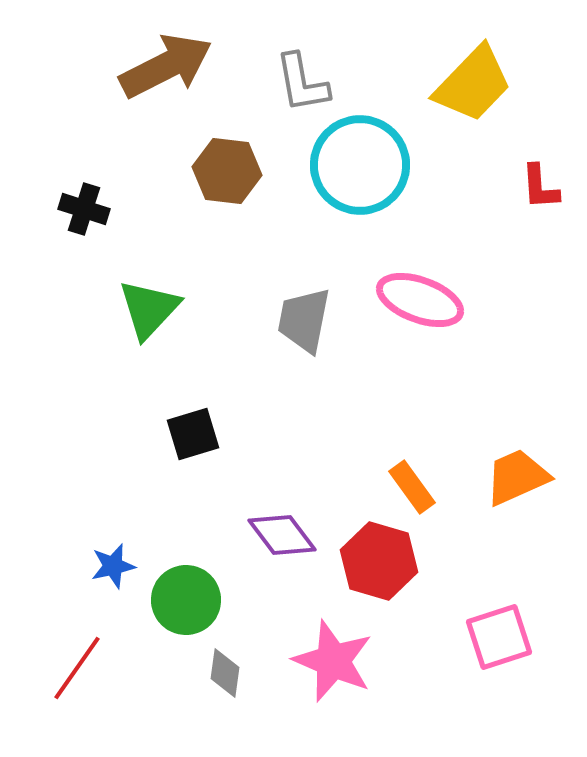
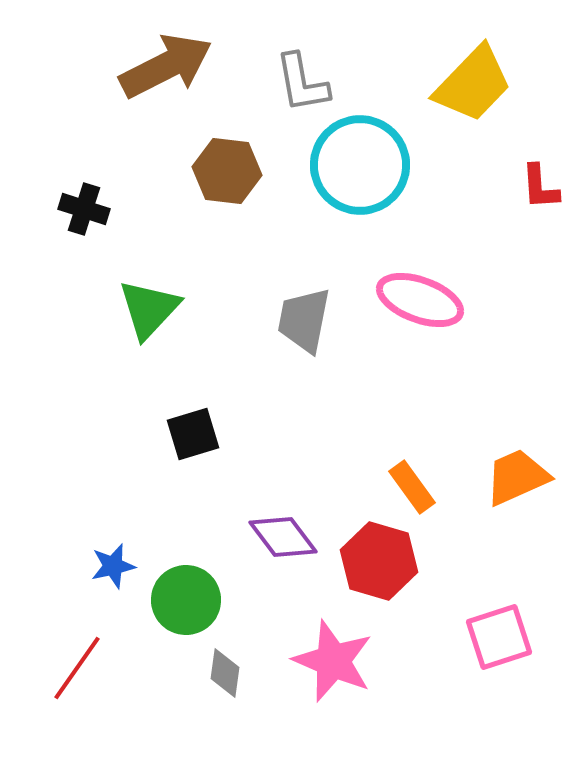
purple diamond: moved 1 px right, 2 px down
